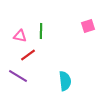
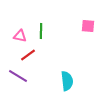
pink square: rotated 24 degrees clockwise
cyan semicircle: moved 2 px right
